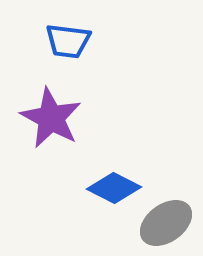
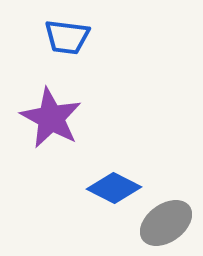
blue trapezoid: moved 1 px left, 4 px up
